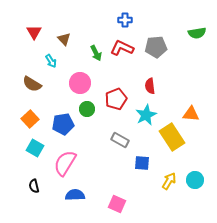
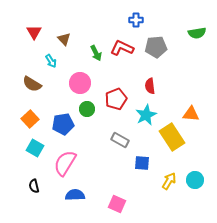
blue cross: moved 11 px right
